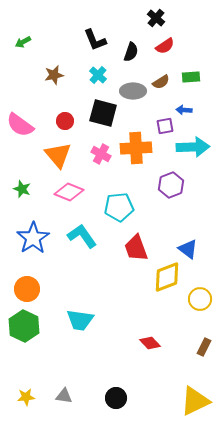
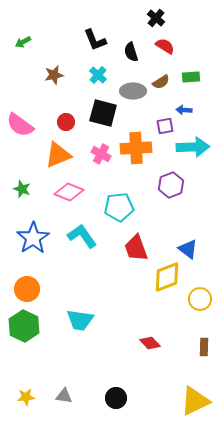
red semicircle: rotated 114 degrees counterclockwise
black semicircle: rotated 144 degrees clockwise
red circle: moved 1 px right, 1 px down
orange triangle: rotated 48 degrees clockwise
brown rectangle: rotated 24 degrees counterclockwise
